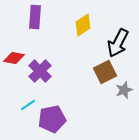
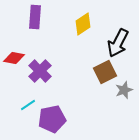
yellow diamond: moved 1 px up
